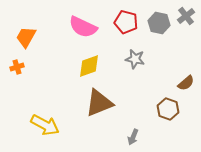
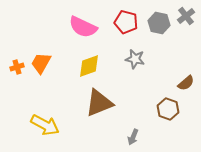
orange trapezoid: moved 15 px right, 26 px down
